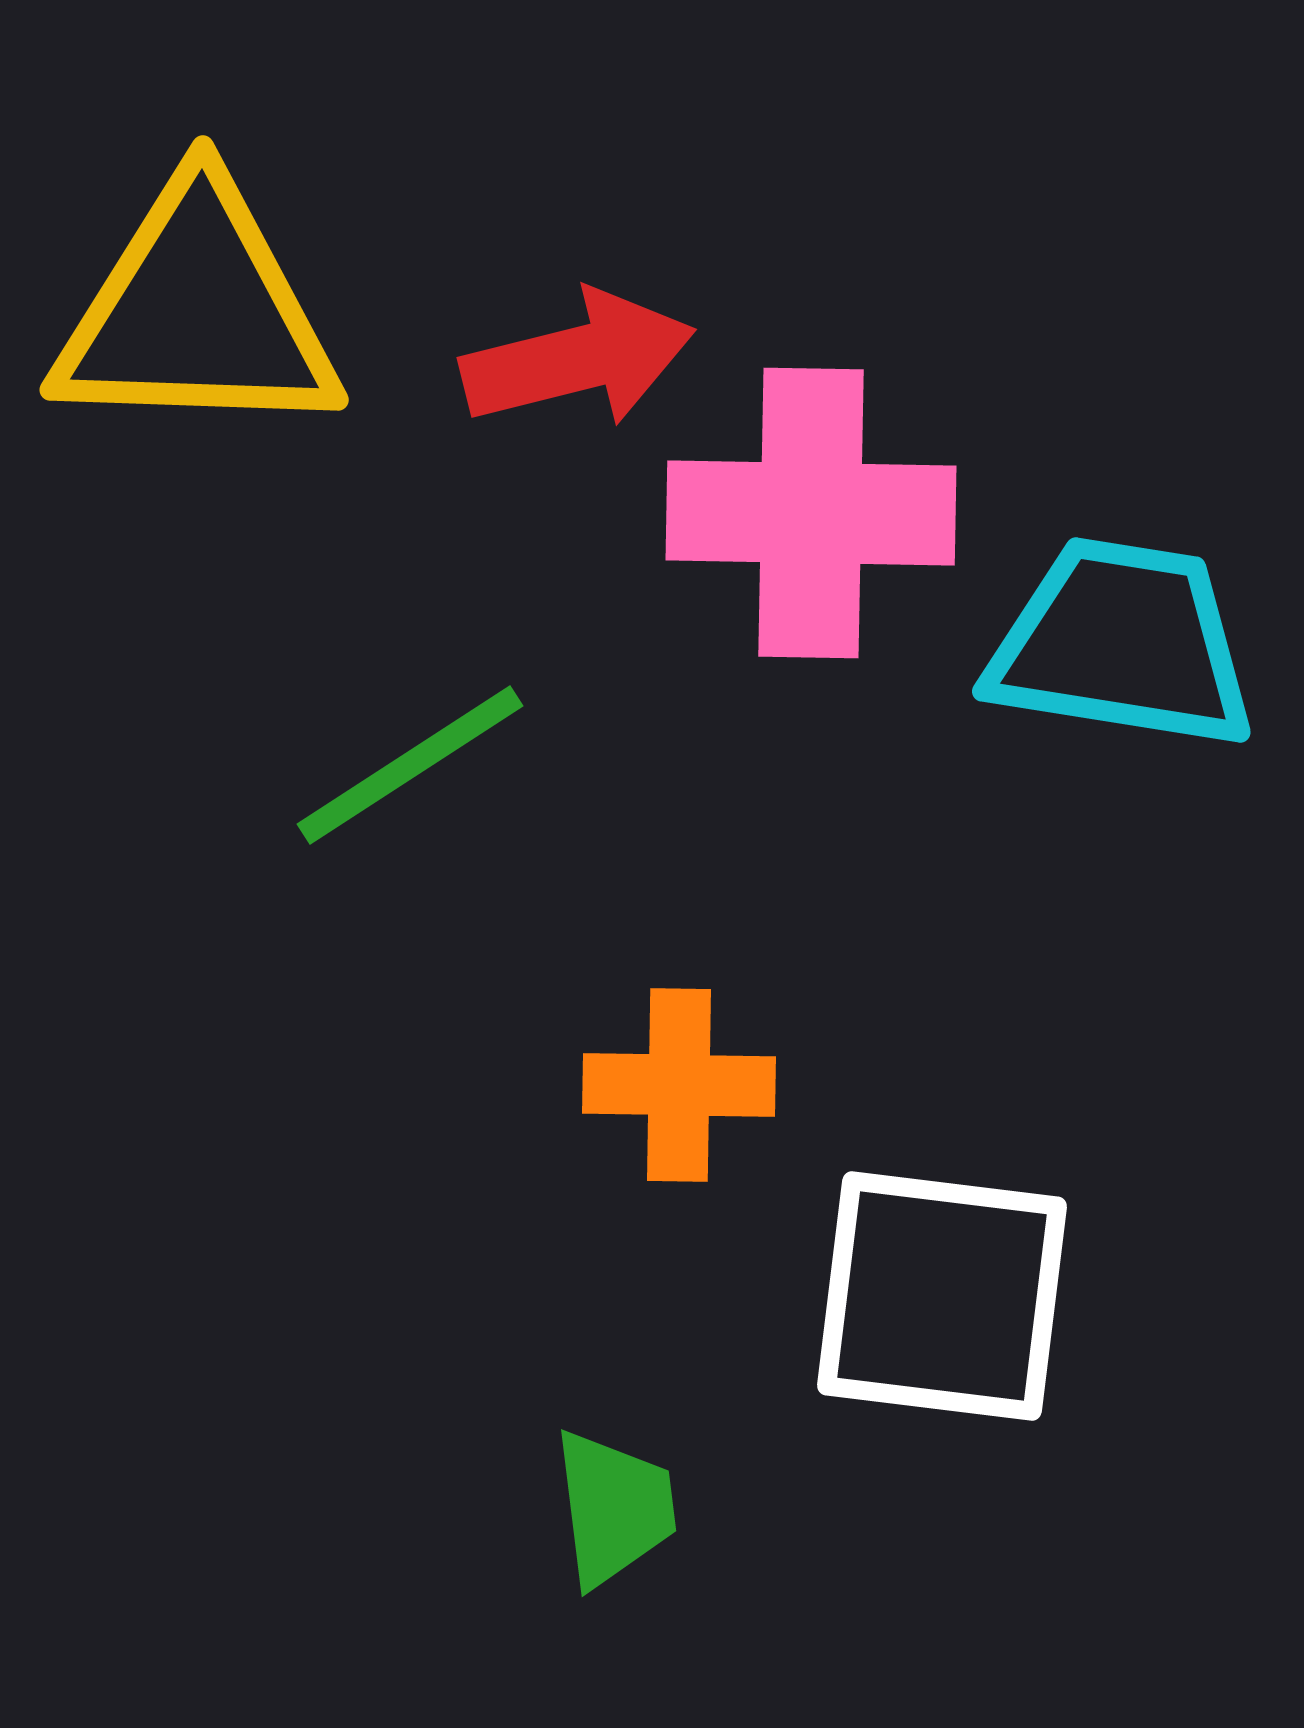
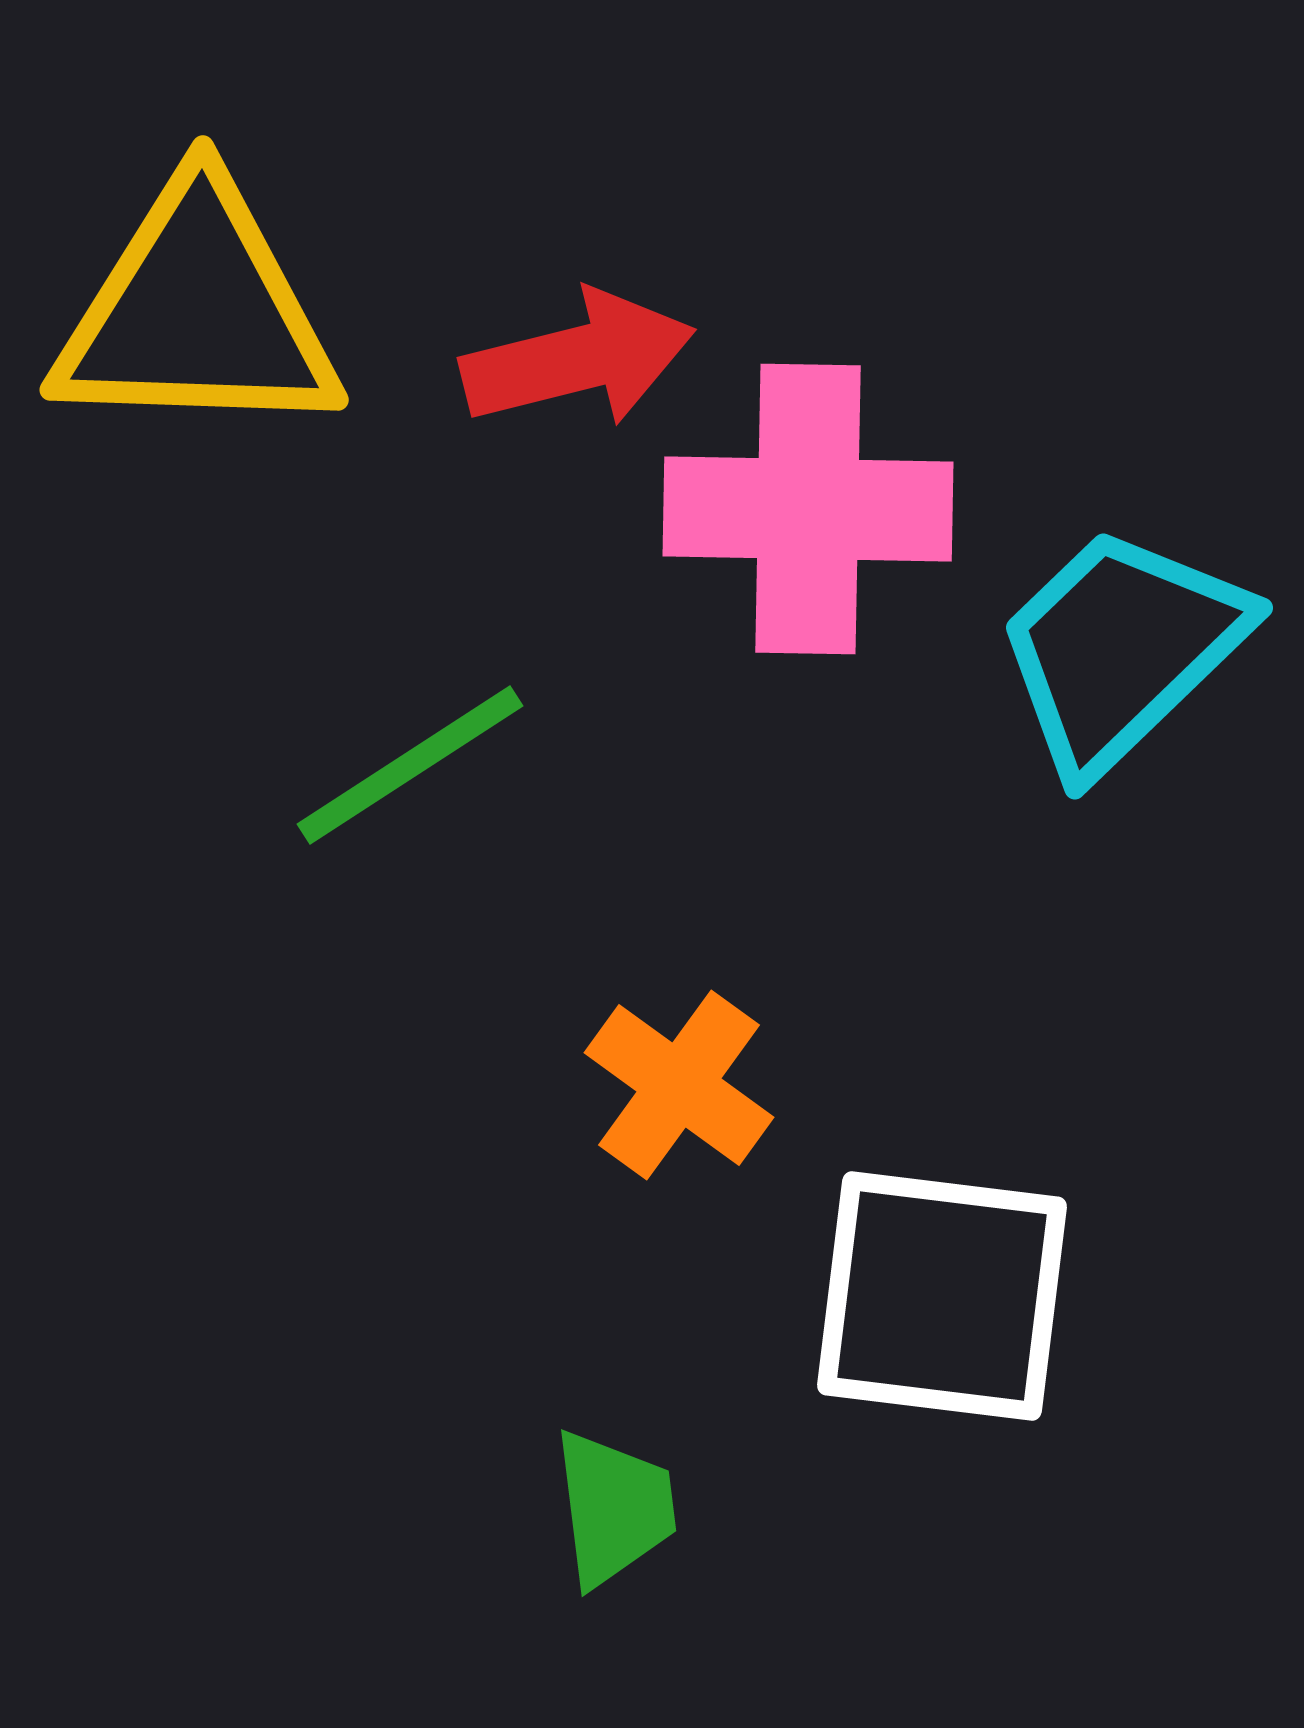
pink cross: moved 3 px left, 4 px up
cyan trapezoid: moved 1 px left, 5 px down; rotated 53 degrees counterclockwise
orange cross: rotated 35 degrees clockwise
